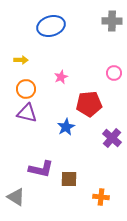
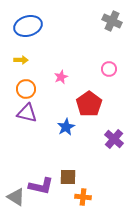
gray cross: rotated 24 degrees clockwise
blue ellipse: moved 23 px left
pink circle: moved 5 px left, 4 px up
red pentagon: rotated 30 degrees counterclockwise
purple cross: moved 2 px right, 1 px down
purple L-shape: moved 17 px down
brown square: moved 1 px left, 2 px up
orange cross: moved 18 px left
